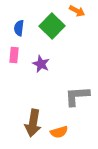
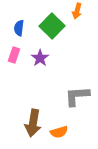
orange arrow: rotated 77 degrees clockwise
pink rectangle: rotated 14 degrees clockwise
purple star: moved 1 px left, 6 px up; rotated 12 degrees clockwise
